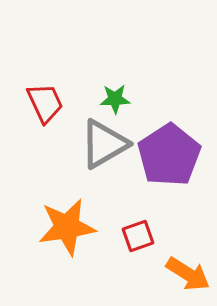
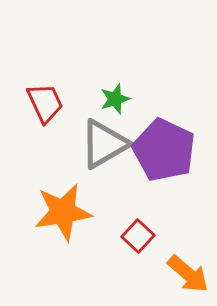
green star: rotated 16 degrees counterclockwise
purple pentagon: moved 5 px left, 5 px up; rotated 14 degrees counterclockwise
orange star: moved 4 px left, 15 px up
red square: rotated 28 degrees counterclockwise
orange arrow: rotated 9 degrees clockwise
